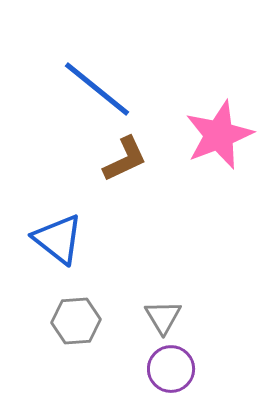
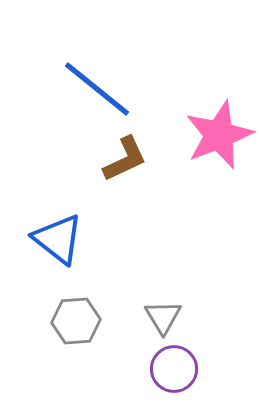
purple circle: moved 3 px right
